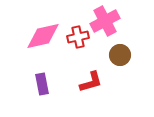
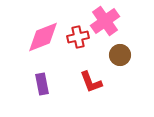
pink cross: rotated 8 degrees counterclockwise
pink diamond: moved 1 px down; rotated 9 degrees counterclockwise
red L-shape: rotated 85 degrees clockwise
